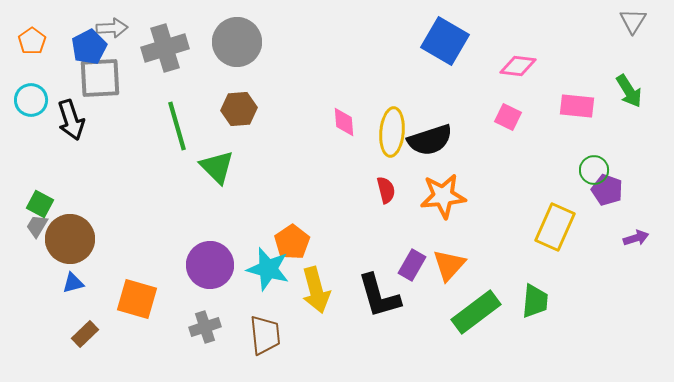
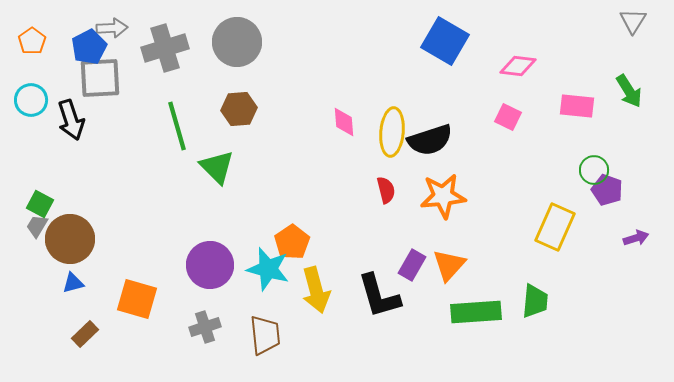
green rectangle at (476, 312): rotated 33 degrees clockwise
